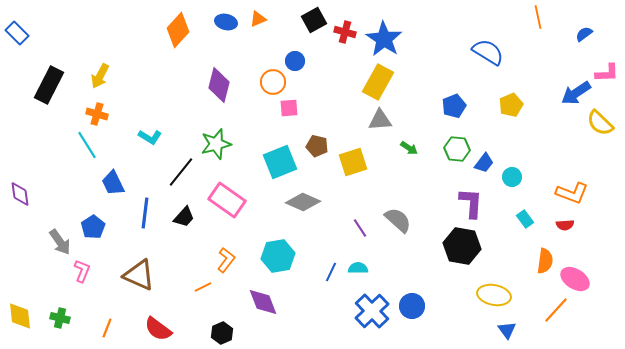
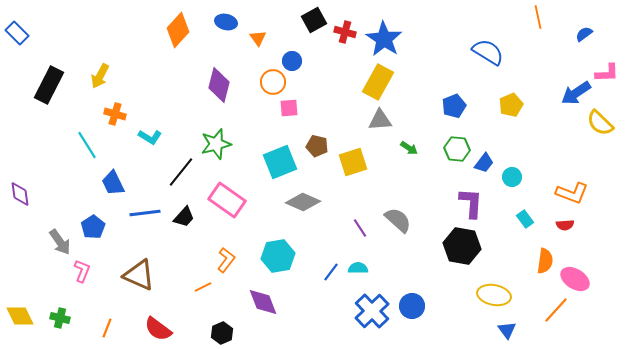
orange triangle at (258, 19): moved 19 px down; rotated 42 degrees counterclockwise
blue circle at (295, 61): moved 3 px left
orange cross at (97, 114): moved 18 px right
blue line at (145, 213): rotated 76 degrees clockwise
blue line at (331, 272): rotated 12 degrees clockwise
yellow diamond at (20, 316): rotated 20 degrees counterclockwise
